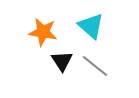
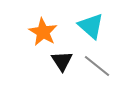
orange star: rotated 20 degrees clockwise
gray line: moved 2 px right
